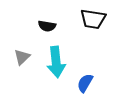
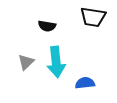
black trapezoid: moved 2 px up
gray triangle: moved 4 px right, 5 px down
blue semicircle: rotated 54 degrees clockwise
